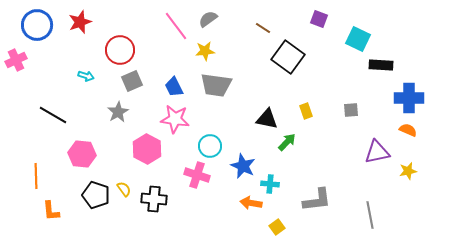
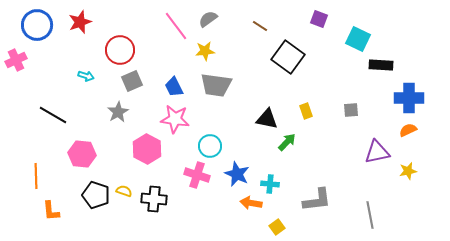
brown line at (263, 28): moved 3 px left, 2 px up
orange semicircle at (408, 130): rotated 48 degrees counterclockwise
blue star at (243, 166): moved 6 px left, 8 px down
yellow semicircle at (124, 189): moved 2 px down; rotated 35 degrees counterclockwise
